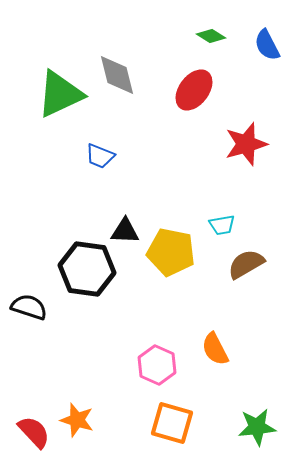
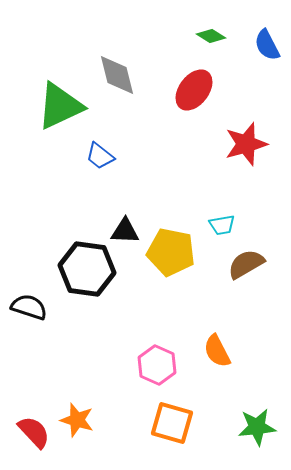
green triangle: moved 12 px down
blue trapezoid: rotated 16 degrees clockwise
orange semicircle: moved 2 px right, 2 px down
